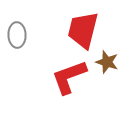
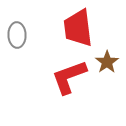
red trapezoid: moved 5 px left, 2 px up; rotated 21 degrees counterclockwise
brown star: rotated 20 degrees clockwise
